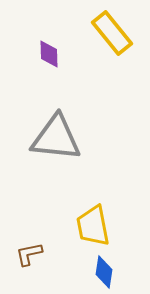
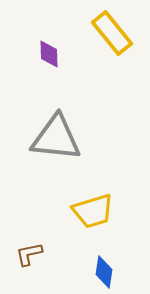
yellow trapezoid: moved 15 px up; rotated 96 degrees counterclockwise
